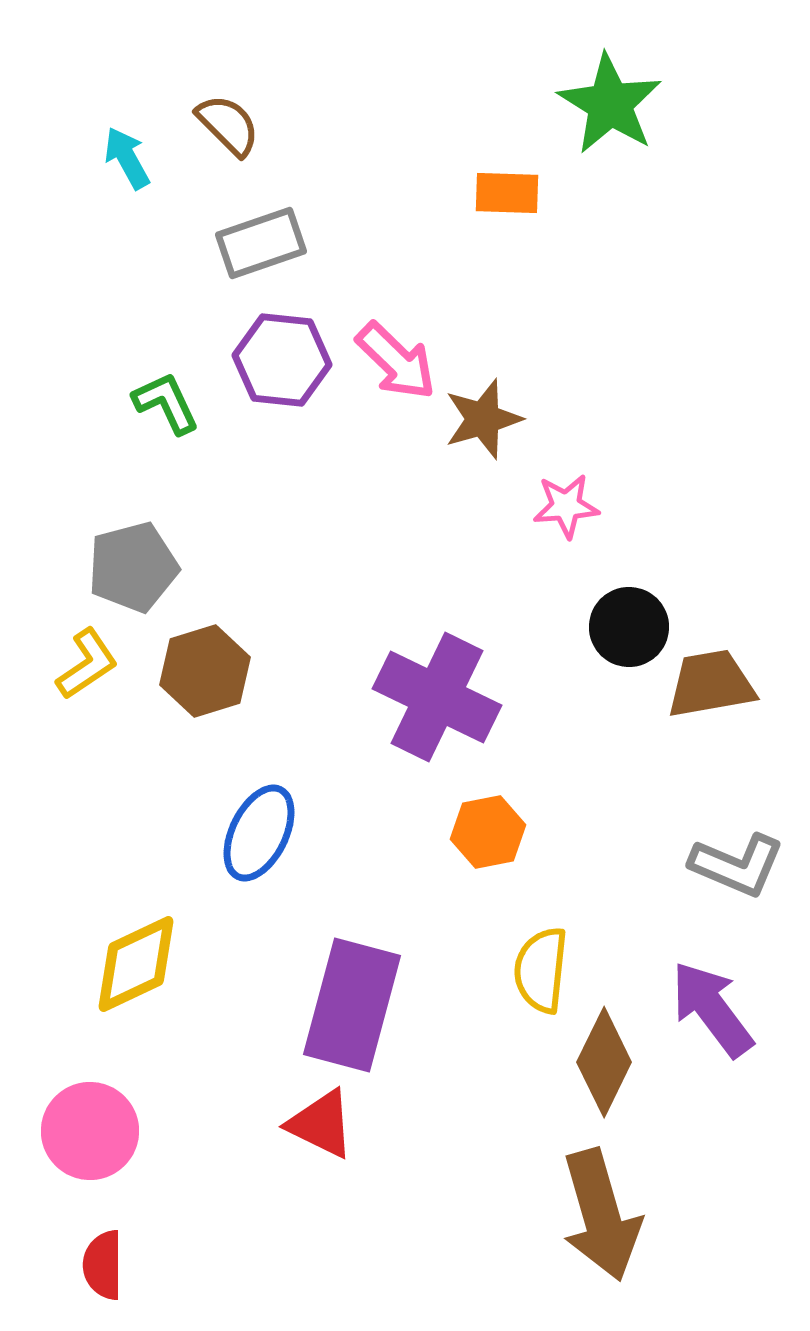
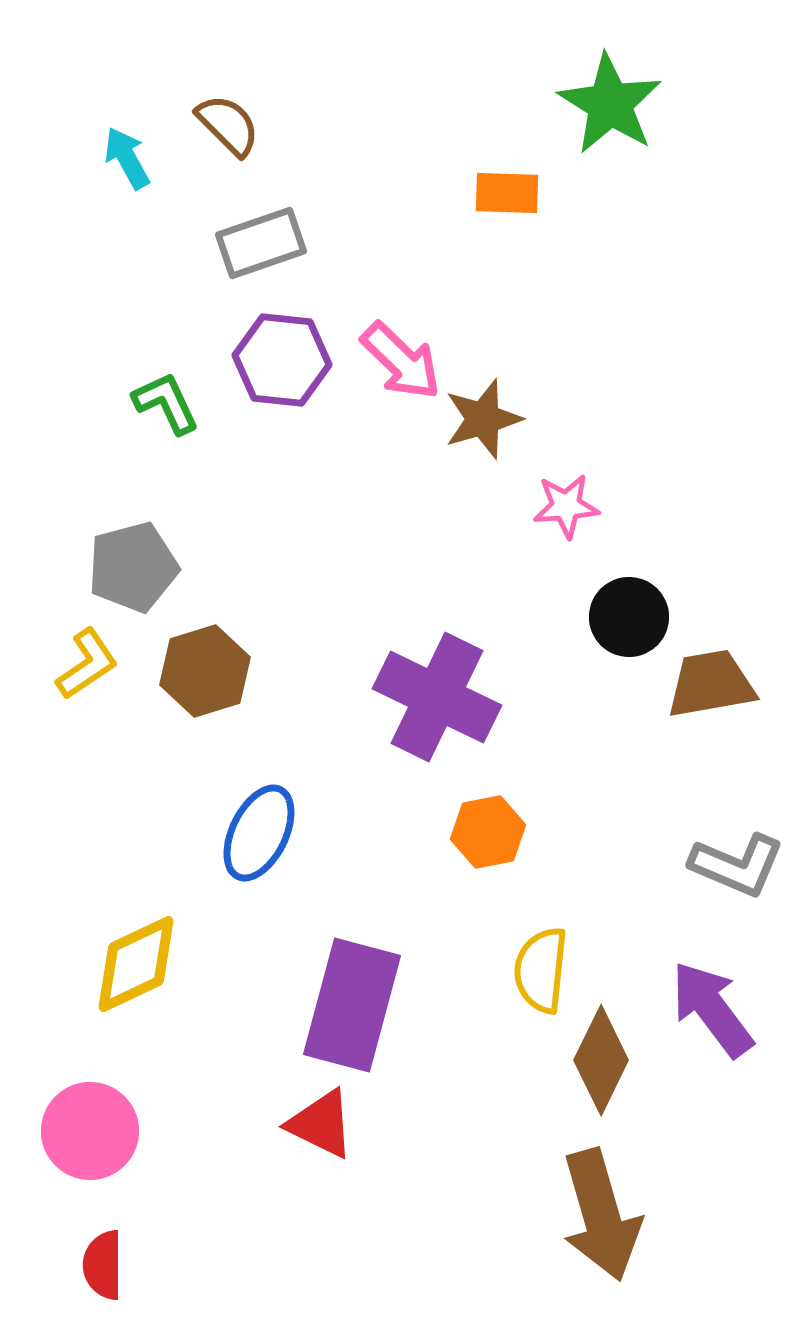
pink arrow: moved 5 px right
black circle: moved 10 px up
brown diamond: moved 3 px left, 2 px up
